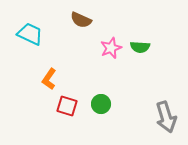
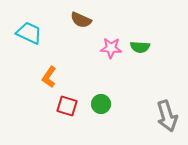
cyan trapezoid: moved 1 px left, 1 px up
pink star: rotated 25 degrees clockwise
orange L-shape: moved 2 px up
gray arrow: moved 1 px right, 1 px up
